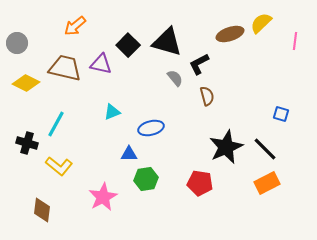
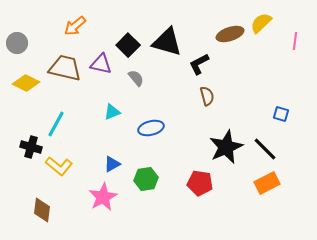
gray semicircle: moved 39 px left
black cross: moved 4 px right, 4 px down
blue triangle: moved 17 px left, 10 px down; rotated 30 degrees counterclockwise
